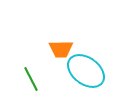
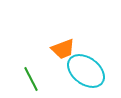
orange trapezoid: moved 2 px right; rotated 20 degrees counterclockwise
